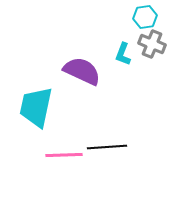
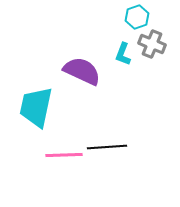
cyan hexagon: moved 8 px left; rotated 10 degrees counterclockwise
